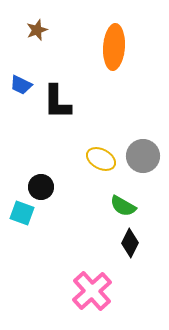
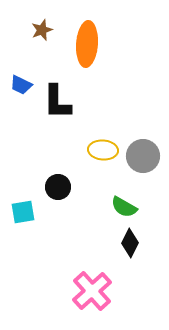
brown star: moved 5 px right
orange ellipse: moved 27 px left, 3 px up
yellow ellipse: moved 2 px right, 9 px up; rotated 24 degrees counterclockwise
black circle: moved 17 px right
green semicircle: moved 1 px right, 1 px down
cyan square: moved 1 px right, 1 px up; rotated 30 degrees counterclockwise
